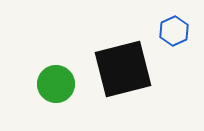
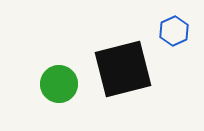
green circle: moved 3 px right
